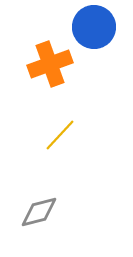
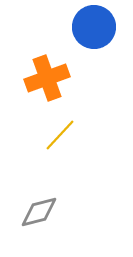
orange cross: moved 3 px left, 14 px down
